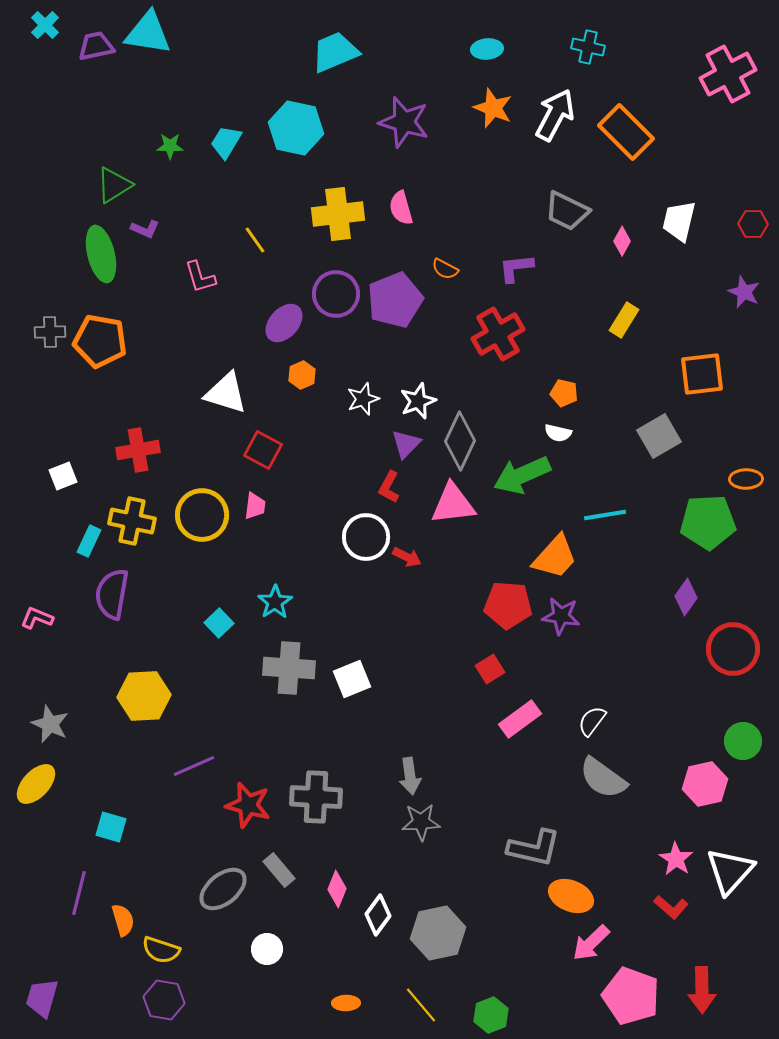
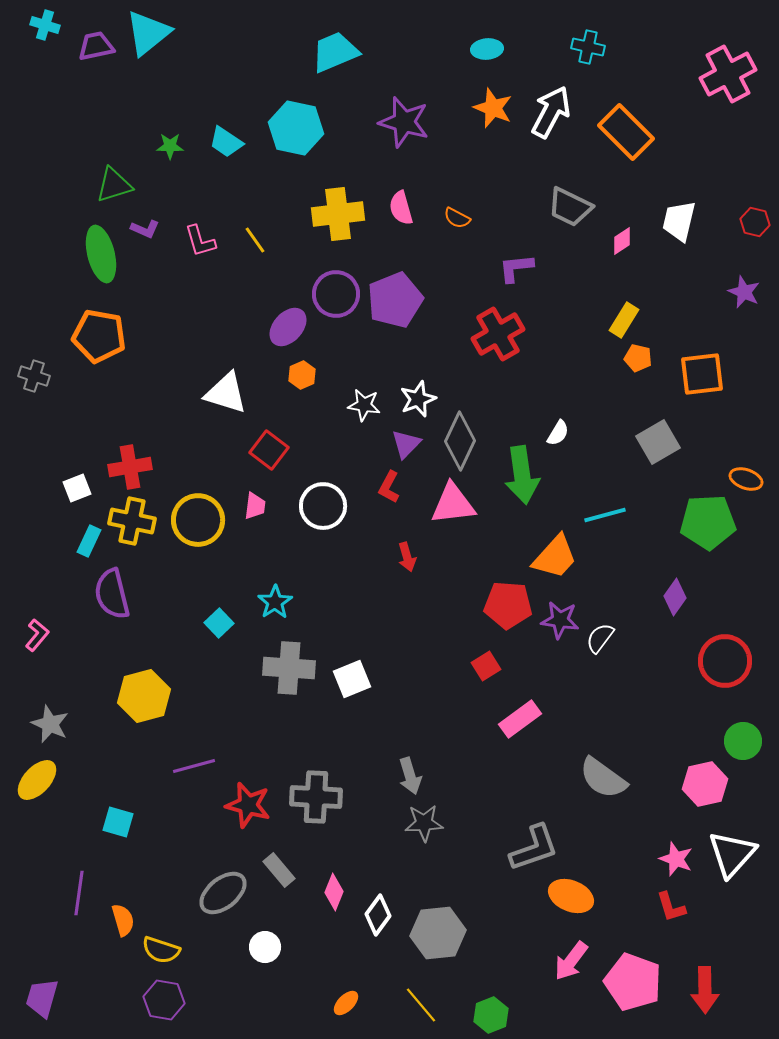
cyan cross at (45, 25): rotated 28 degrees counterclockwise
cyan triangle at (148, 33): rotated 48 degrees counterclockwise
white arrow at (555, 115): moved 4 px left, 3 px up
cyan trapezoid at (226, 142): rotated 87 degrees counterclockwise
green triangle at (114, 185): rotated 15 degrees clockwise
gray trapezoid at (567, 211): moved 3 px right, 4 px up
red hexagon at (753, 224): moved 2 px right, 2 px up; rotated 12 degrees clockwise
pink diamond at (622, 241): rotated 28 degrees clockwise
orange semicircle at (445, 269): moved 12 px right, 51 px up
pink L-shape at (200, 277): moved 36 px up
purple ellipse at (284, 323): moved 4 px right, 4 px down
gray cross at (50, 332): moved 16 px left, 44 px down; rotated 20 degrees clockwise
orange pentagon at (100, 341): moved 1 px left, 5 px up
orange pentagon at (564, 393): moved 74 px right, 35 px up
white star at (363, 399): moved 1 px right, 6 px down; rotated 28 degrees clockwise
white star at (418, 401): moved 2 px up
white semicircle at (558, 433): rotated 72 degrees counterclockwise
gray square at (659, 436): moved 1 px left, 6 px down
red cross at (138, 450): moved 8 px left, 17 px down
red square at (263, 450): moved 6 px right; rotated 9 degrees clockwise
green arrow at (522, 475): rotated 74 degrees counterclockwise
white square at (63, 476): moved 14 px right, 12 px down
orange ellipse at (746, 479): rotated 20 degrees clockwise
yellow circle at (202, 515): moved 4 px left, 5 px down
cyan line at (605, 515): rotated 6 degrees counterclockwise
white circle at (366, 537): moved 43 px left, 31 px up
red arrow at (407, 557): rotated 48 degrees clockwise
purple semicircle at (112, 594): rotated 24 degrees counterclockwise
purple diamond at (686, 597): moved 11 px left
purple star at (561, 616): moved 1 px left, 4 px down
pink L-shape at (37, 618): moved 17 px down; rotated 108 degrees clockwise
red circle at (733, 649): moved 8 px left, 12 px down
red square at (490, 669): moved 4 px left, 3 px up
yellow hexagon at (144, 696): rotated 12 degrees counterclockwise
white semicircle at (592, 721): moved 8 px right, 83 px up
purple line at (194, 766): rotated 9 degrees clockwise
gray arrow at (410, 776): rotated 9 degrees counterclockwise
yellow ellipse at (36, 784): moved 1 px right, 4 px up
gray star at (421, 822): moved 3 px right, 1 px down
cyan square at (111, 827): moved 7 px right, 5 px up
gray L-shape at (534, 848): rotated 32 degrees counterclockwise
pink star at (676, 859): rotated 12 degrees counterclockwise
white triangle at (730, 871): moved 2 px right, 17 px up
gray ellipse at (223, 889): moved 4 px down
pink diamond at (337, 889): moved 3 px left, 3 px down
purple line at (79, 893): rotated 6 degrees counterclockwise
red L-shape at (671, 907): rotated 32 degrees clockwise
gray hexagon at (438, 933): rotated 6 degrees clockwise
pink arrow at (591, 943): moved 20 px left, 18 px down; rotated 9 degrees counterclockwise
white circle at (267, 949): moved 2 px left, 2 px up
red arrow at (702, 990): moved 3 px right
pink pentagon at (631, 996): moved 2 px right, 14 px up
orange ellipse at (346, 1003): rotated 44 degrees counterclockwise
